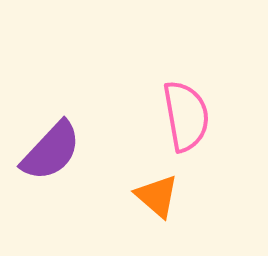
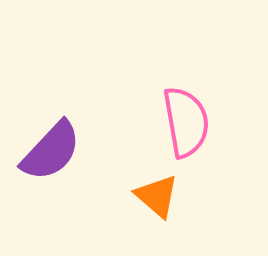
pink semicircle: moved 6 px down
